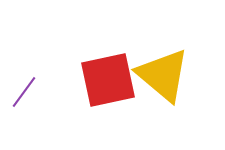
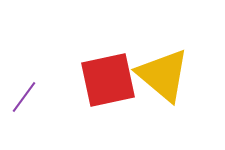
purple line: moved 5 px down
